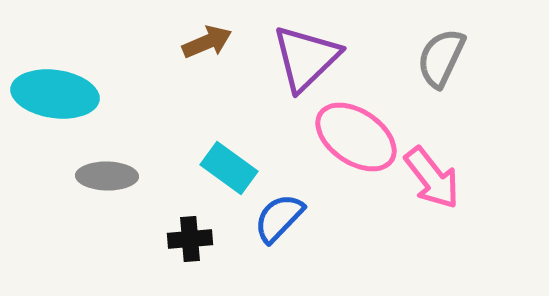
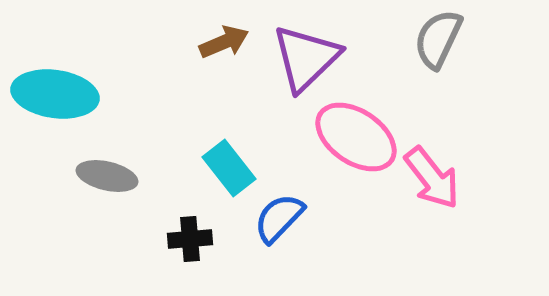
brown arrow: moved 17 px right
gray semicircle: moved 3 px left, 19 px up
cyan rectangle: rotated 16 degrees clockwise
gray ellipse: rotated 12 degrees clockwise
